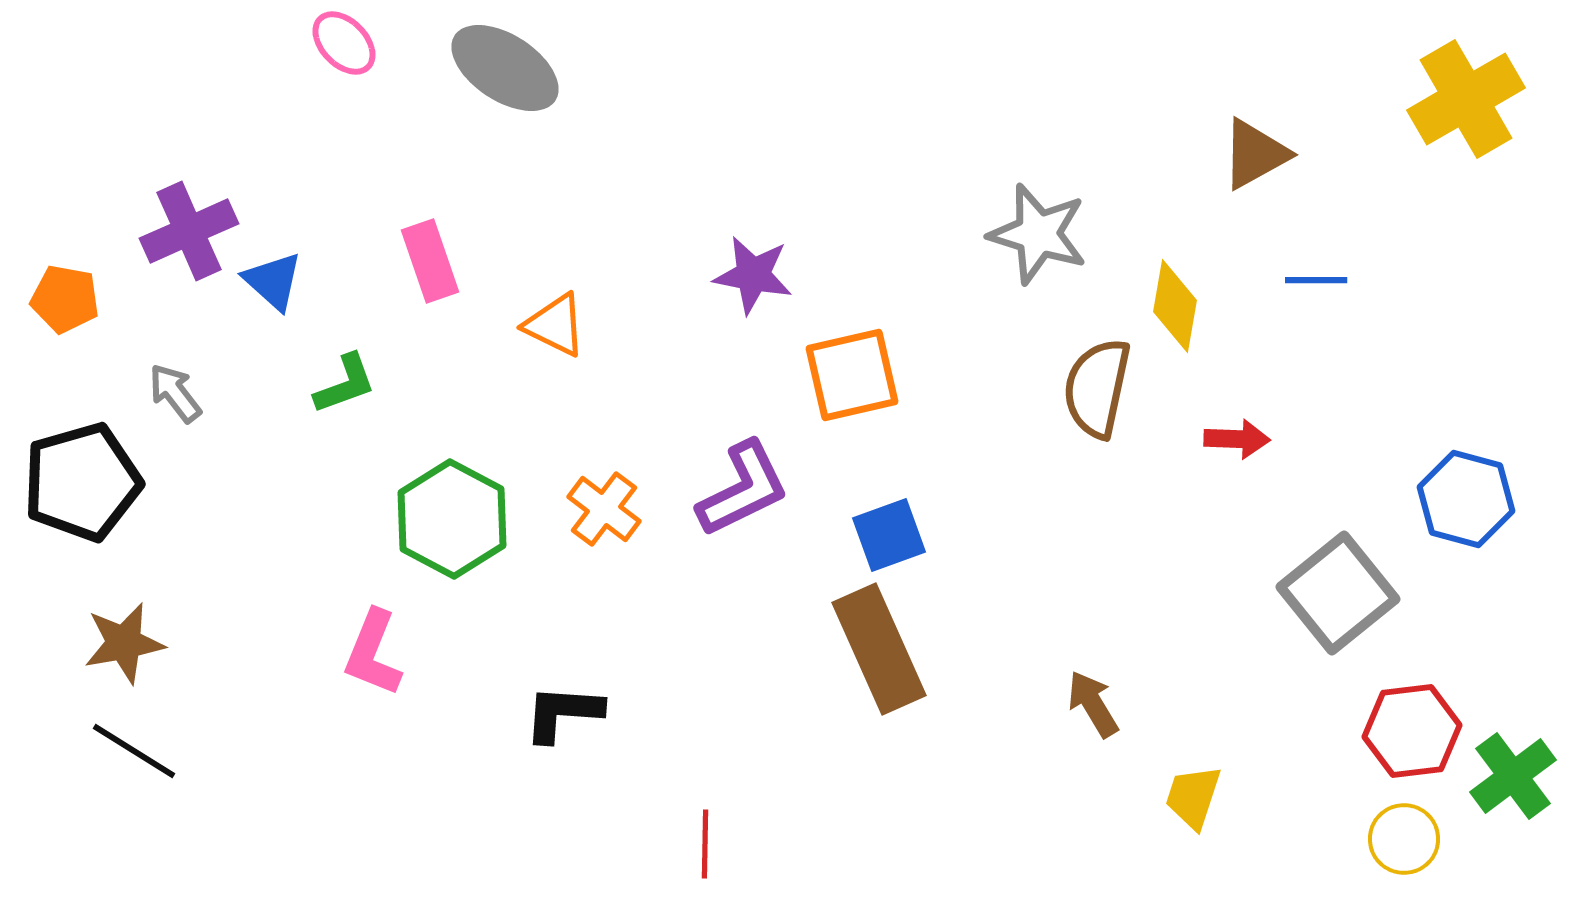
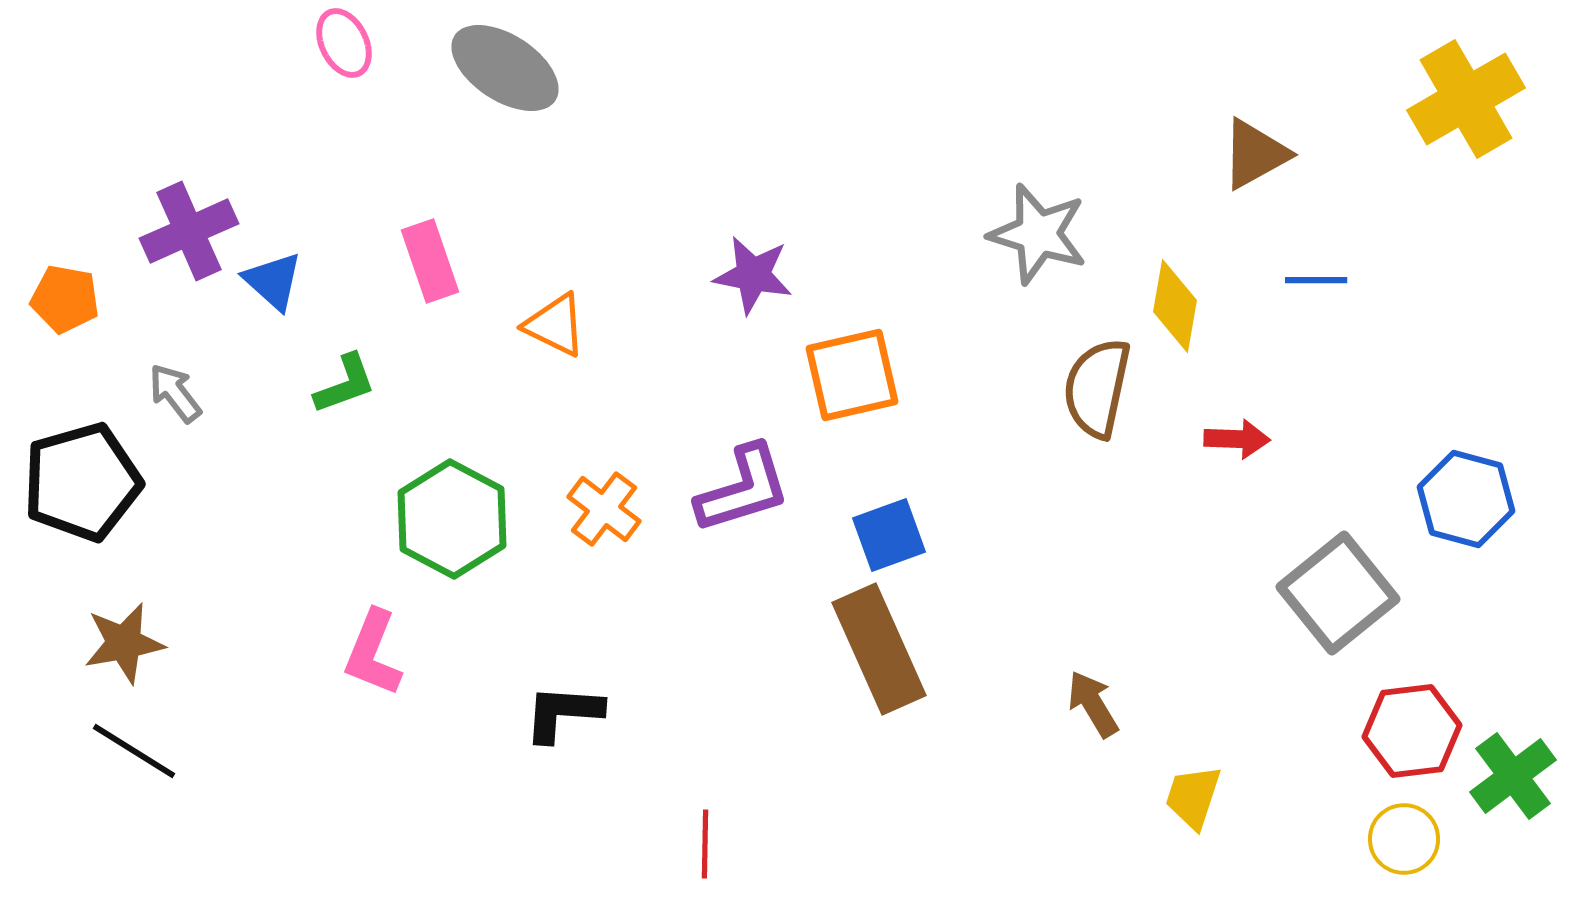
pink ellipse: rotated 18 degrees clockwise
purple L-shape: rotated 9 degrees clockwise
